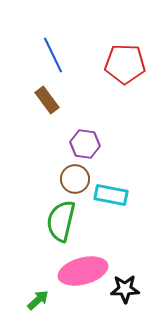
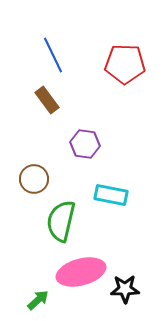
brown circle: moved 41 px left
pink ellipse: moved 2 px left, 1 px down
